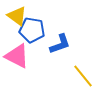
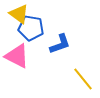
yellow triangle: moved 2 px right, 2 px up
blue pentagon: moved 1 px left, 2 px up
yellow line: moved 3 px down
